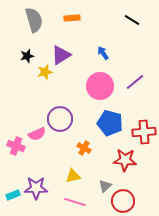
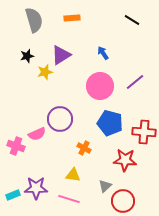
red cross: rotated 10 degrees clockwise
yellow triangle: moved 1 px up; rotated 21 degrees clockwise
pink line: moved 6 px left, 3 px up
